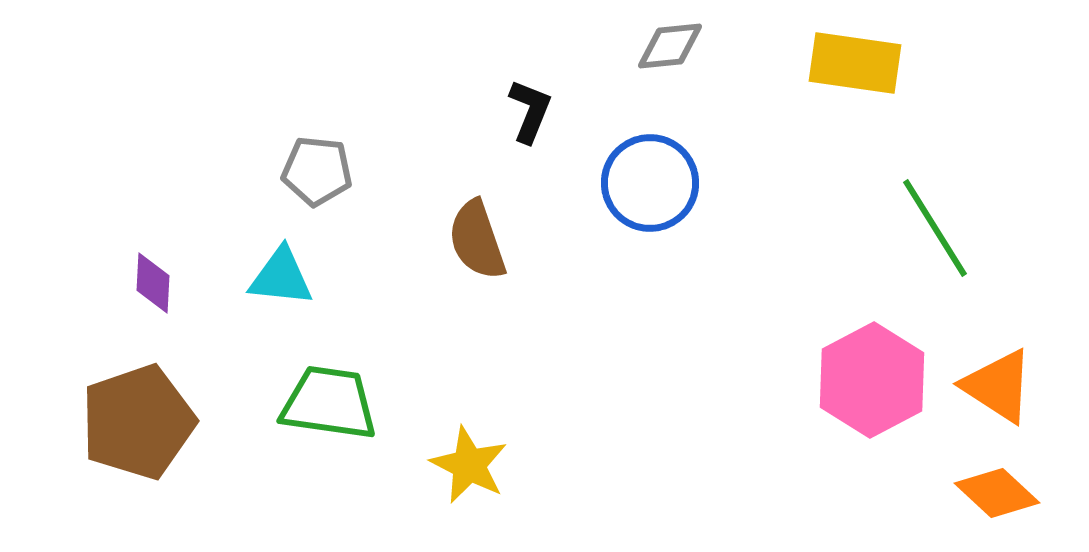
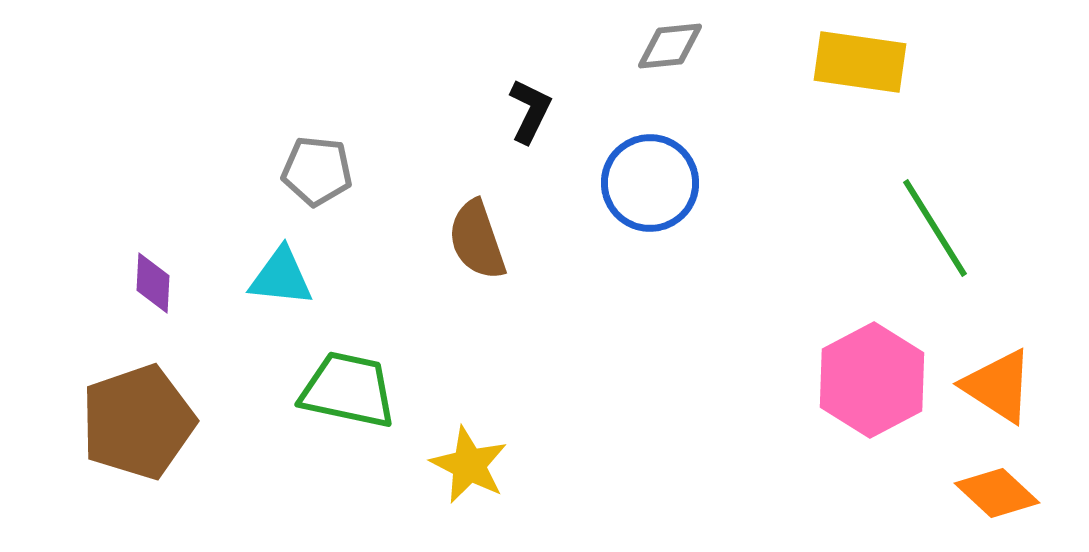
yellow rectangle: moved 5 px right, 1 px up
black L-shape: rotated 4 degrees clockwise
green trapezoid: moved 19 px right, 13 px up; rotated 4 degrees clockwise
